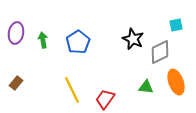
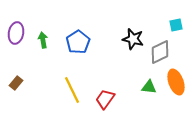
black star: rotated 10 degrees counterclockwise
green triangle: moved 3 px right
